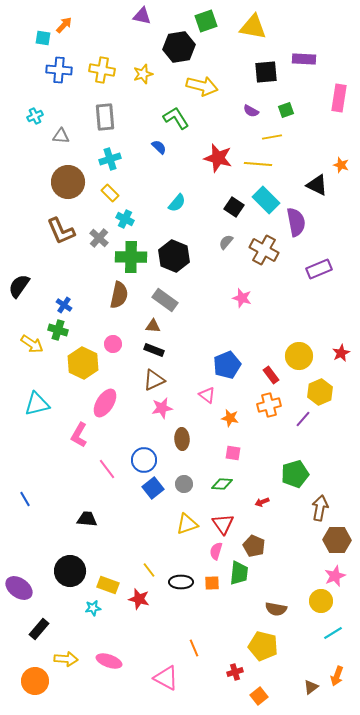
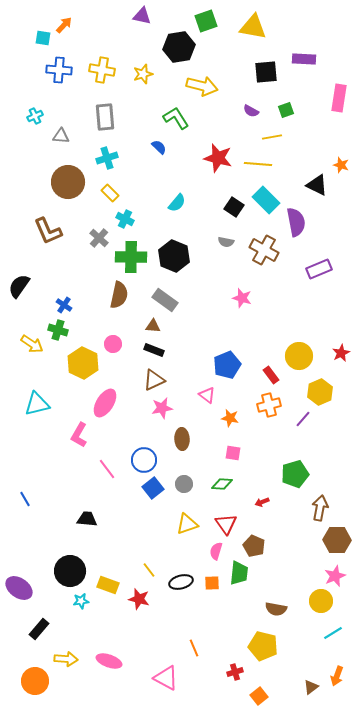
cyan cross at (110, 159): moved 3 px left, 1 px up
brown L-shape at (61, 231): moved 13 px left
gray semicircle at (226, 242): rotated 119 degrees counterclockwise
red triangle at (223, 524): moved 3 px right
black ellipse at (181, 582): rotated 15 degrees counterclockwise
cyan star at (93, 608): moved 12 px left, 7 px up
